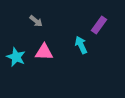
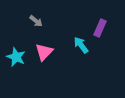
purple rectangle: moved 1 px right, 3 px down; rotated 12 degrees counterclockwise
cyan arrow: rotated 12 degrees counterclockwise
pink triangle: rotated 48 degrees counterclockwise
